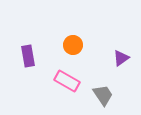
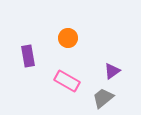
orange circle: moved 5 px left, 7 px up
purple triangle: moved 9 px left, 13 px down
gray trapezoid: moved 3 px down; rotated 95 degrees counterclockwise
